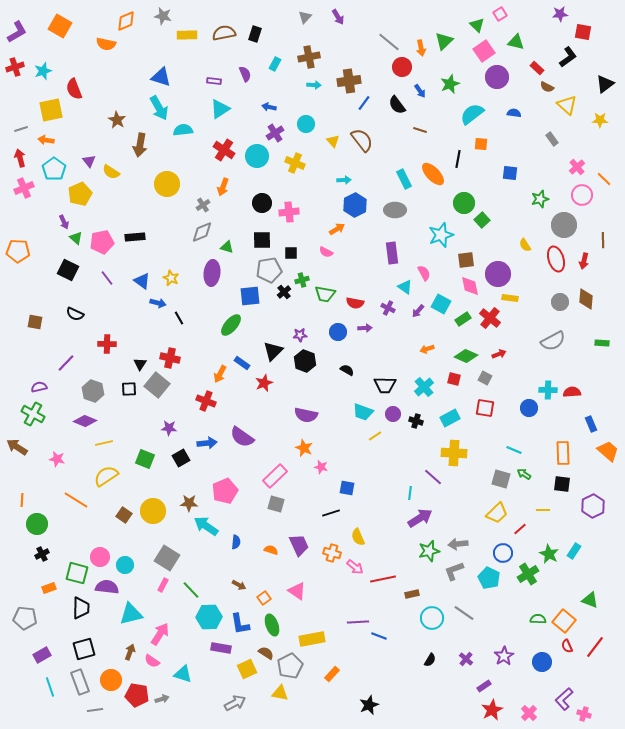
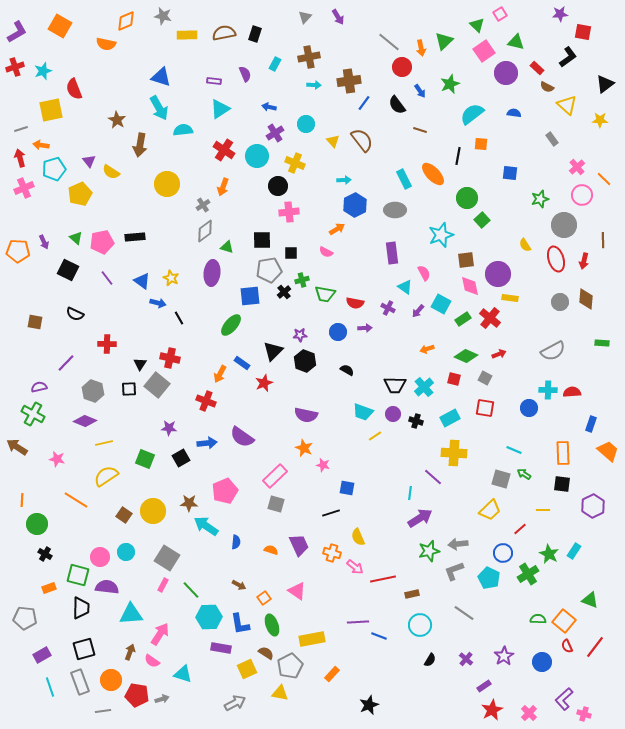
purple circle at (497, 77): moved 9 px right, 4 px up
orange arrow at (46, 140): moved 5 px left, 5 px down
black line at (458, 159): moved 3 px up
cyan pentagon at (54, 169): rotated 20 degrees clockwise
black circle at (262, 203): moved 16 px right, 17 px up
green circle at (464, 203): moved 3 px right, 5 px up
purple arrow at (64, 222): moved 20 px left, 20 px down
gray diamond at (202, 232): moved 3 px right, 1 px up; rotated 15 degrees counterclockwise
gray semicircle at (553, 341): moved 10 px down
black trapezoid at (385, 385): moved 10 px right
blue rectangle at (591, 424): rotated 42 degrees clockwise
pink star at (321, 467): moved 2 px right, 2 px up
yellow trapezoid at (497, 513): moved 7 px left, 3 px up
black cross at (42, 554): moved 3 px right; rotated 32 degrees counterclockwise
cyan circle at (125, 565): moved 1 px right, 13 px up
green square at (77, 573): moved 1 px right, 2 px down
cyan triangle at (131, 614): rotated 10 degrees clockwise
cyan circle at (432, 618): moved 12 px left, 7 px down
gray line at (95, 710): moved 8 px right, 1 px down
